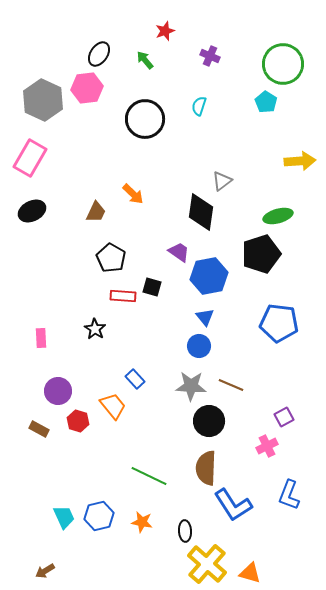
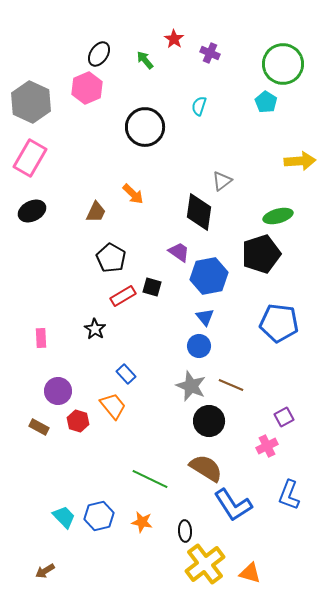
red star at (165, 31): moved 9 px right, 8 px down; rotated 18 degrees counterclockwise
purple cross at (210, 56): moved 3 px up
pink hexagon at (87, 88): rotated 16 degrees counterclockwise
gray hexagon at (43, 100): moved 12 px left, 2 px down
black circle at (145, 119): moved 8 px down
black diamond at (201, 212): moved 2 px left
red rectangle at (123, 296): rotated 35 degrees counterclockwise
blue rectangle at (135, 379): moved 9 px left, 5 px up
gray star at (191, 386): rotated 20 degrees clockwise
brown rectangle at (39, 429): moved 2 px up
brown semicircle at (206, 468): rotated 120 degrees clockwise
green line at (149, 476): moved 1 px right, 3 px down
cyan trapezoid at (64, 517): rotated 20 degrees counterclockwise
yellow cross at (207, 564): moved 2 px left; rotated 12 degrees clockwise
